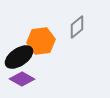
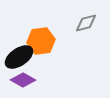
gray diamond: moved 9 px right, 4 px up; rotated 25 degrees clockwise
purple diamond: moved 1 px right, 1 px down
